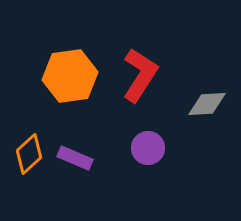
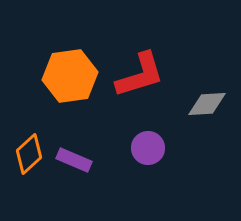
red L-shape: rotated 40 degrees clockwise
purple rectangle: moved 1 px left, 2 px down
